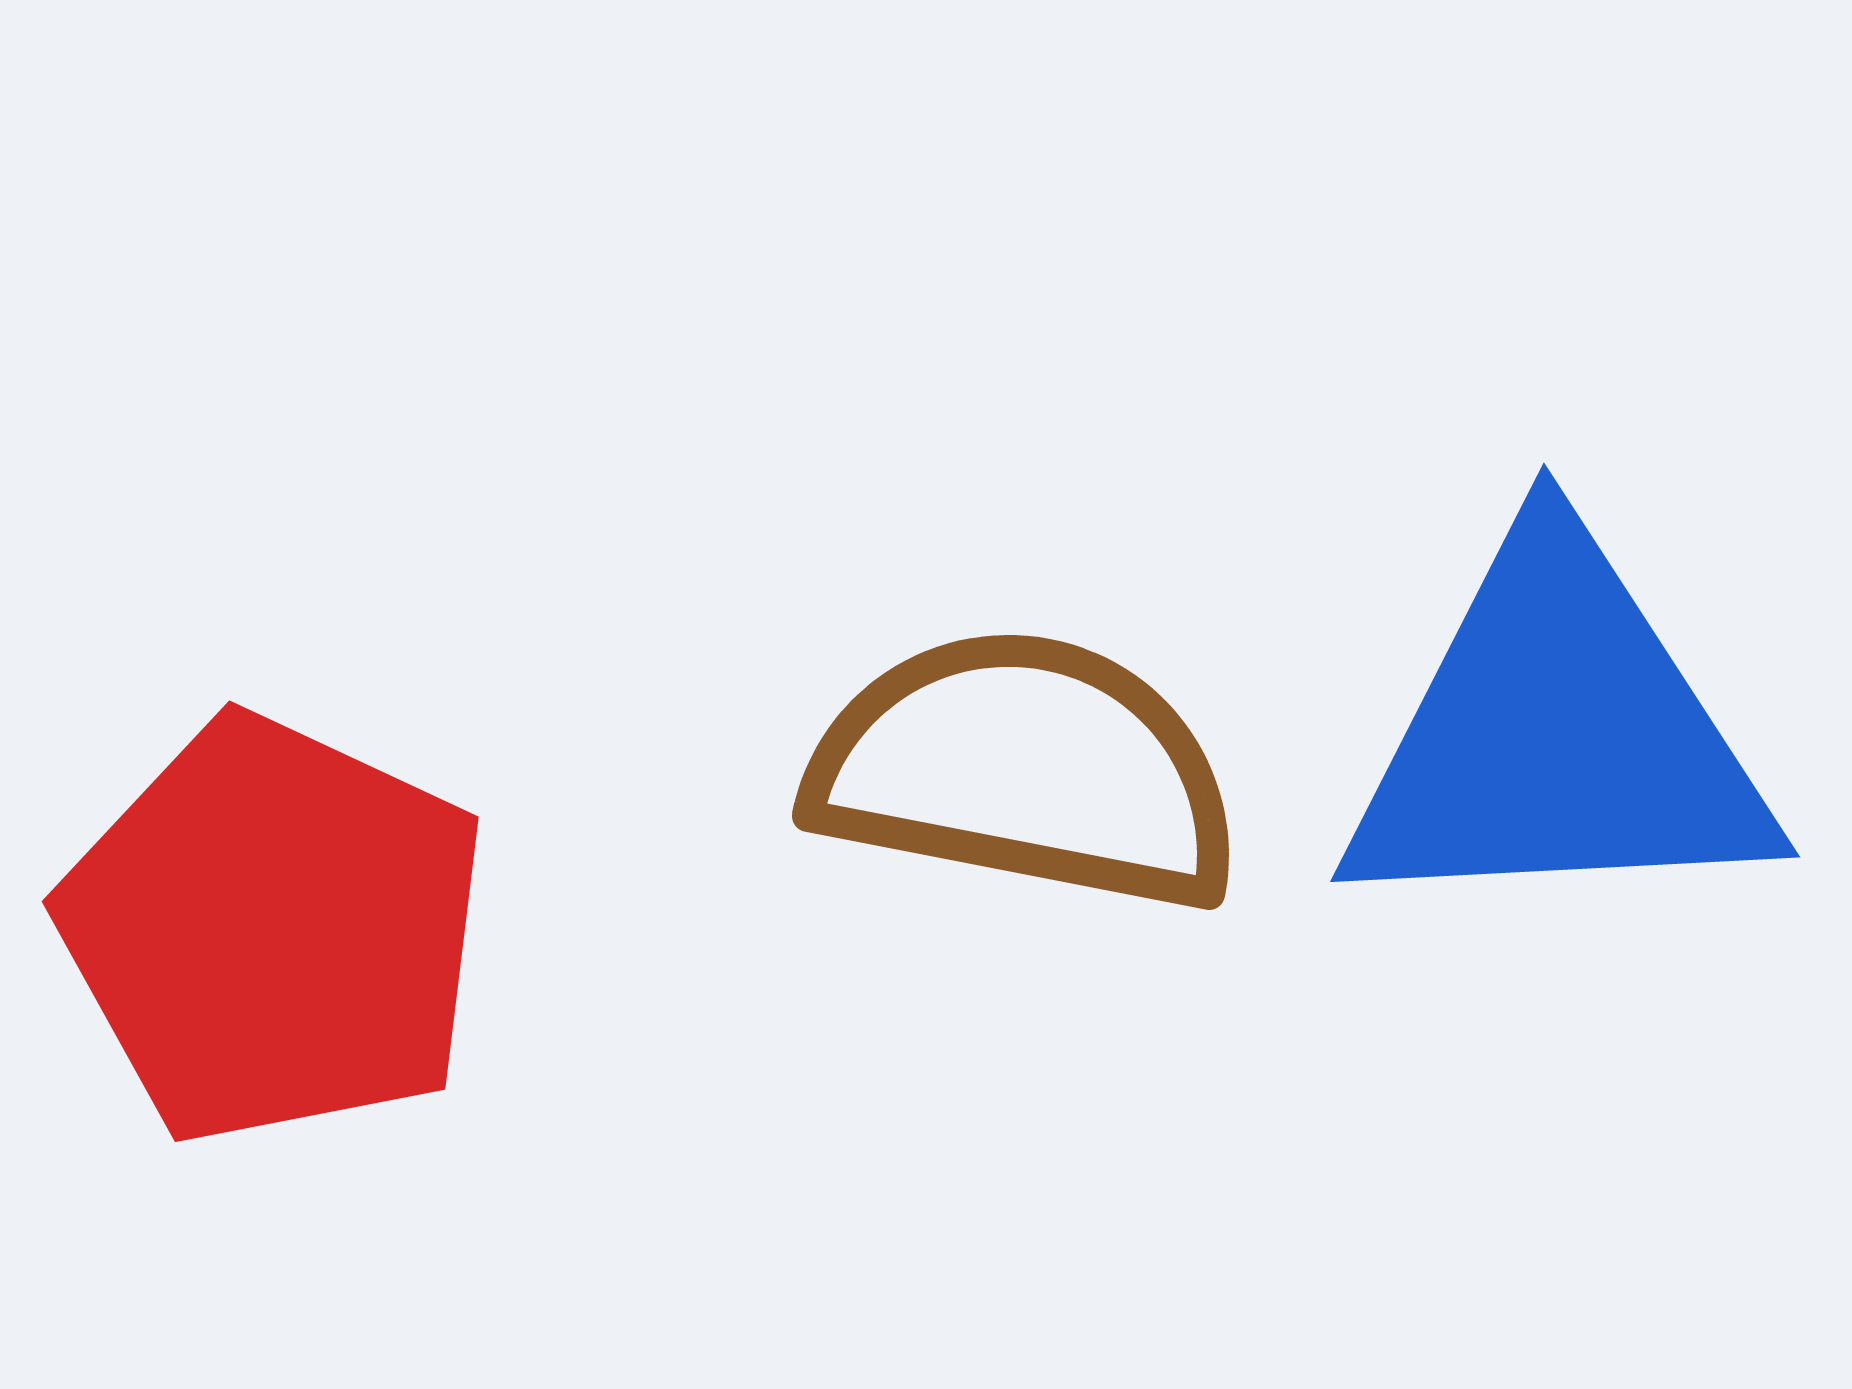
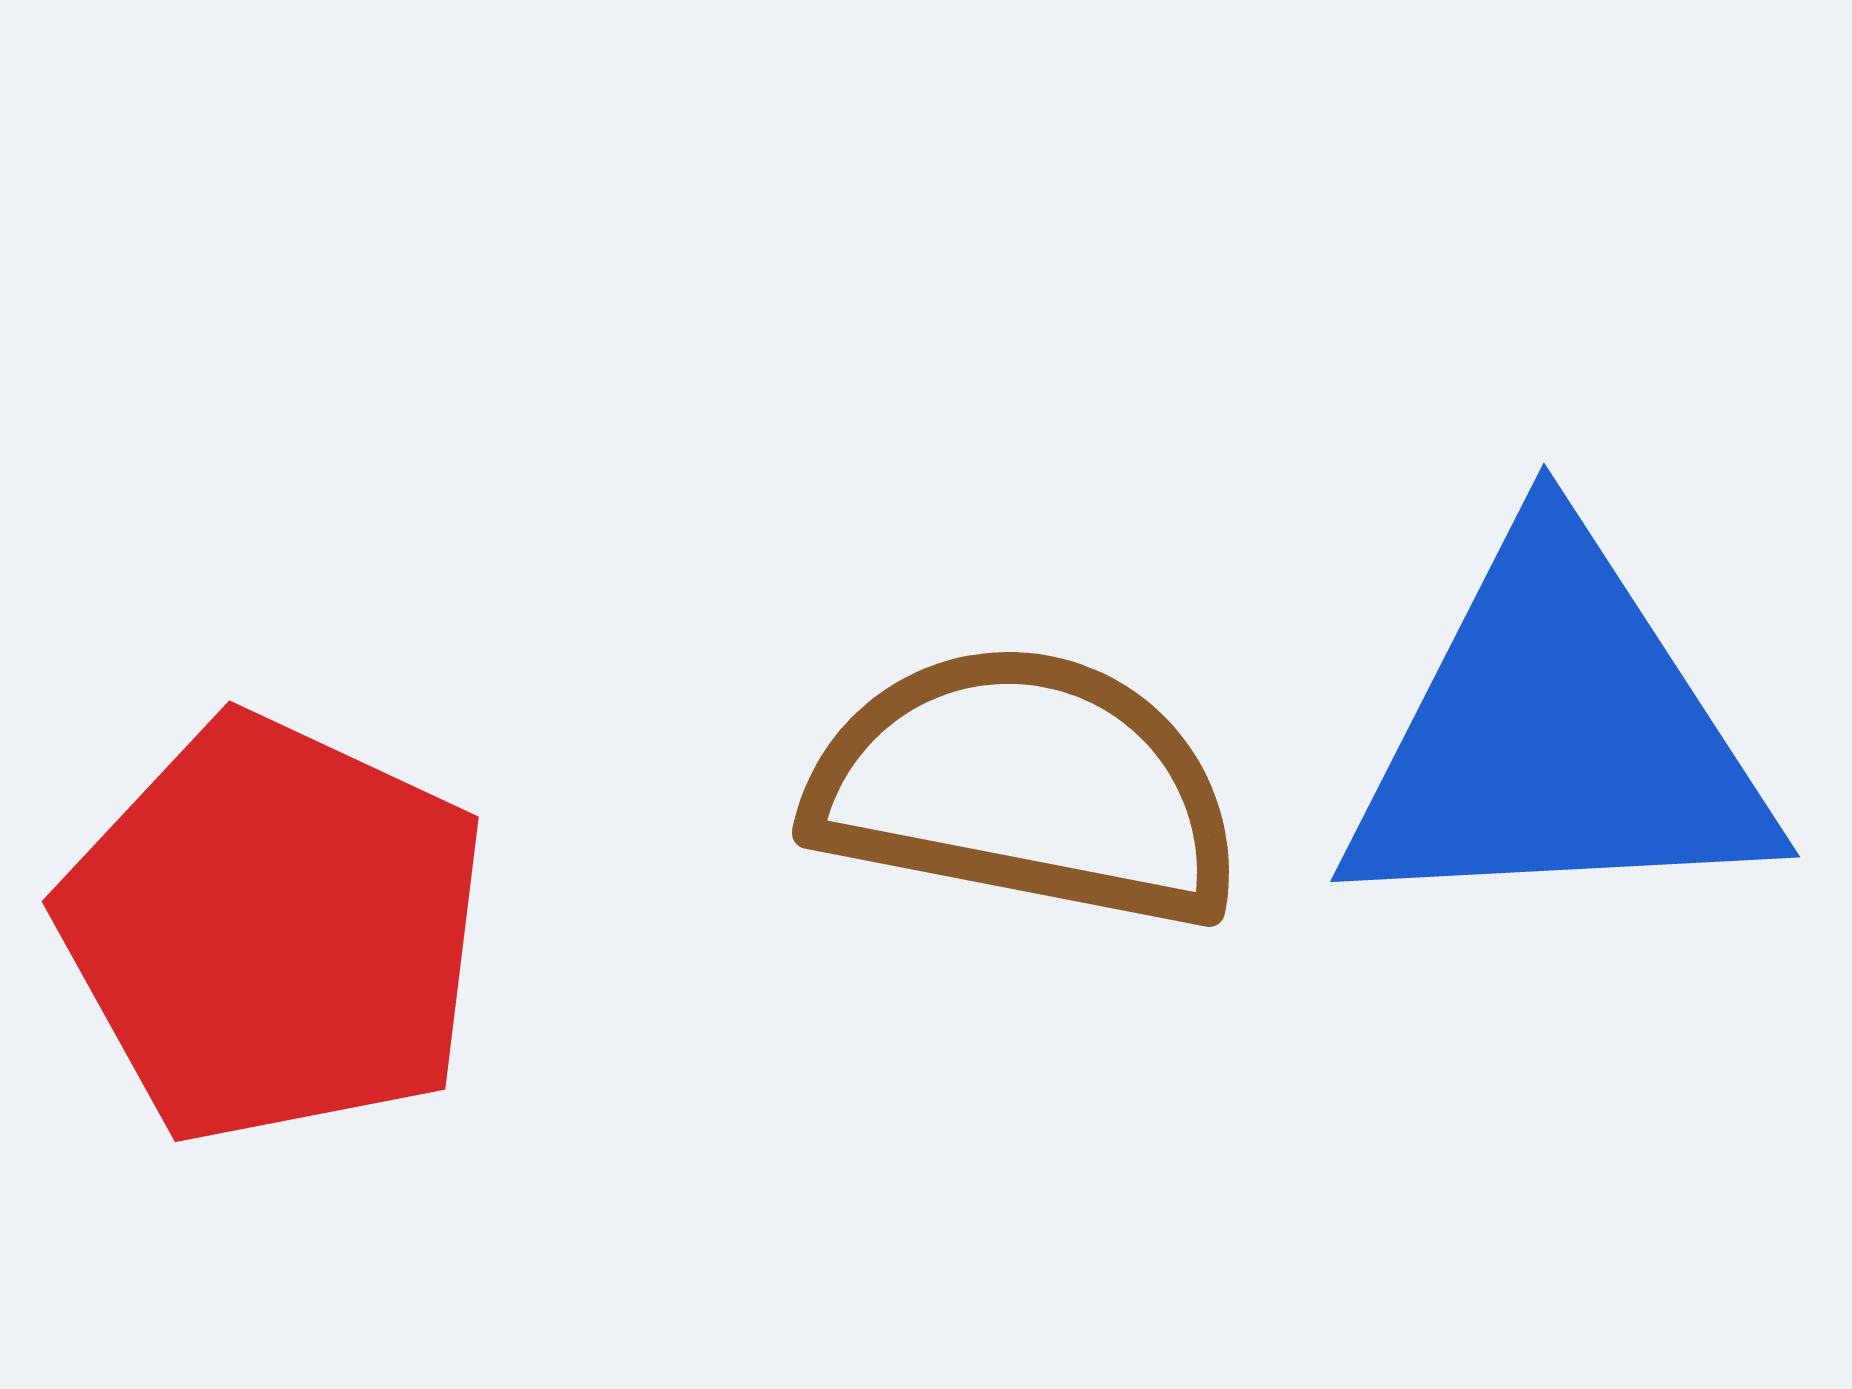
brown semicircle: moved 17 px down
